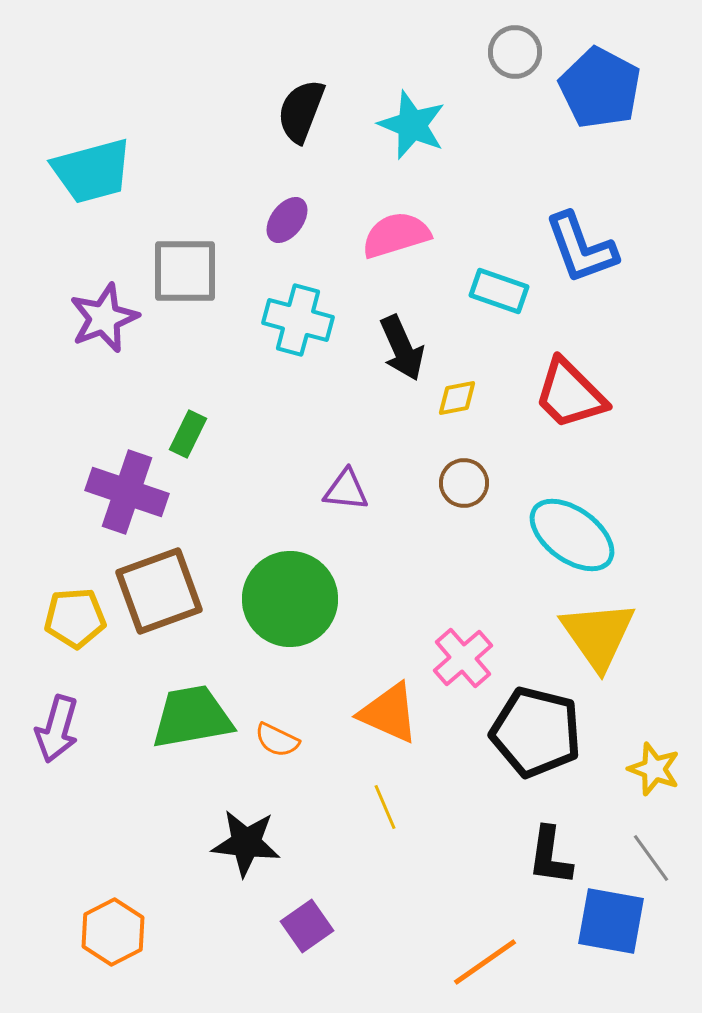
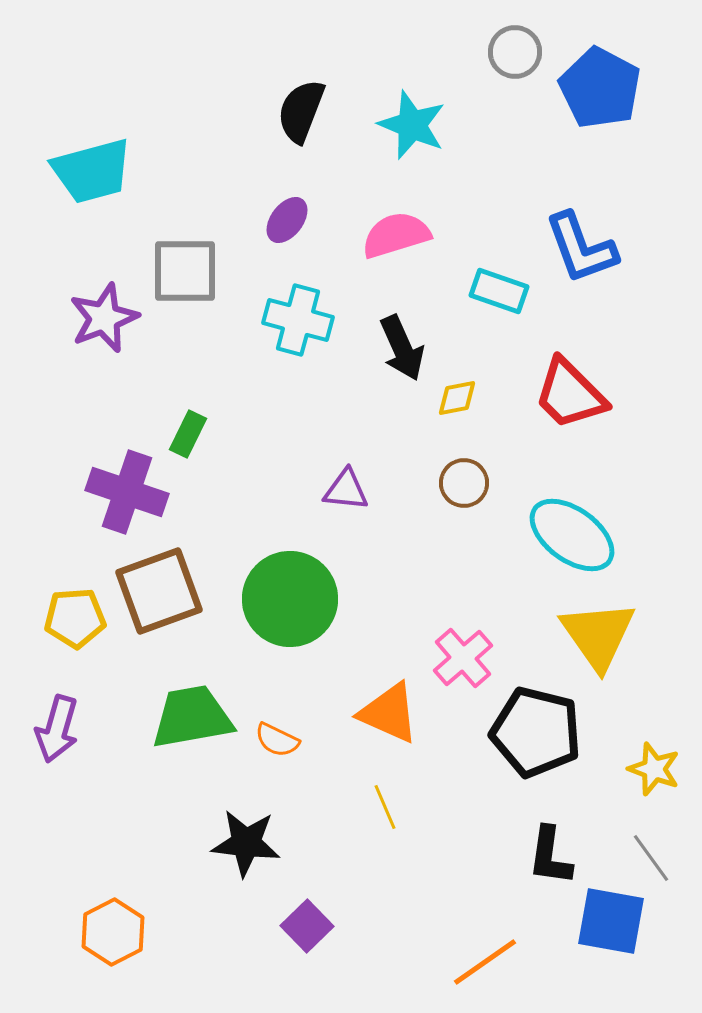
purple square: rotated 9 degrees counterclockwise
